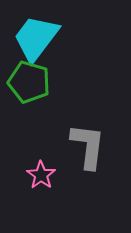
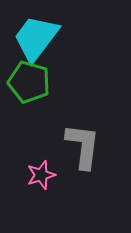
gray L-shape: moved 5 px left
pink star: rotated 20 degrees clockwise
